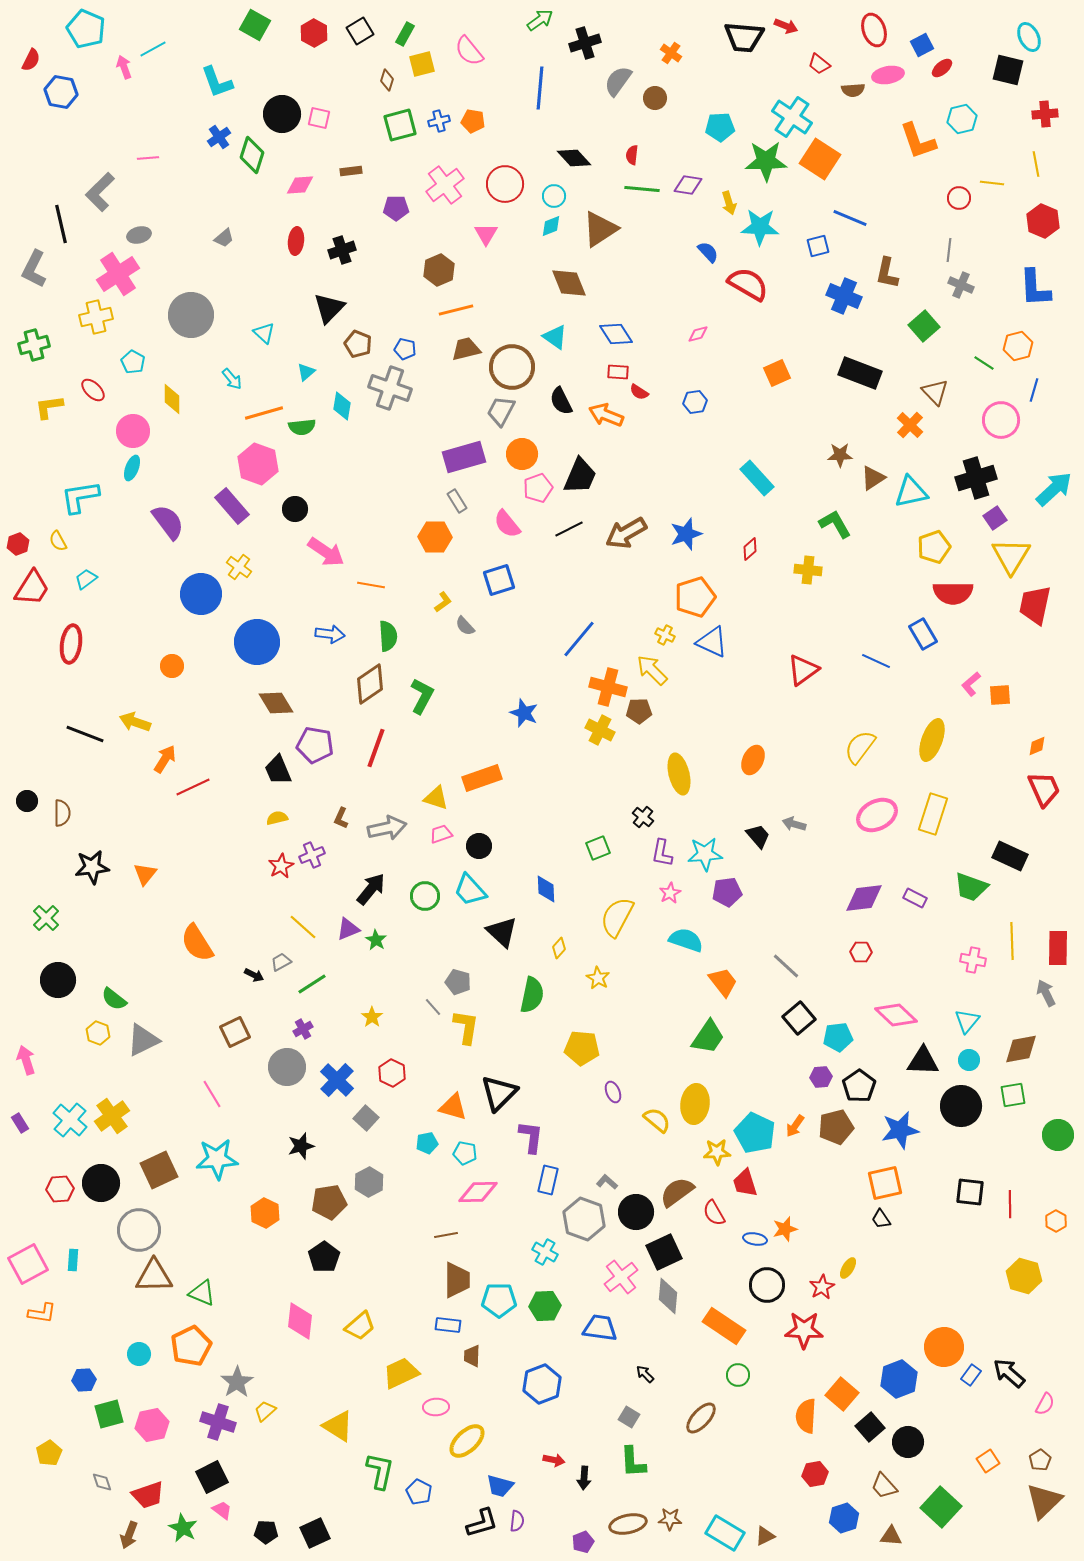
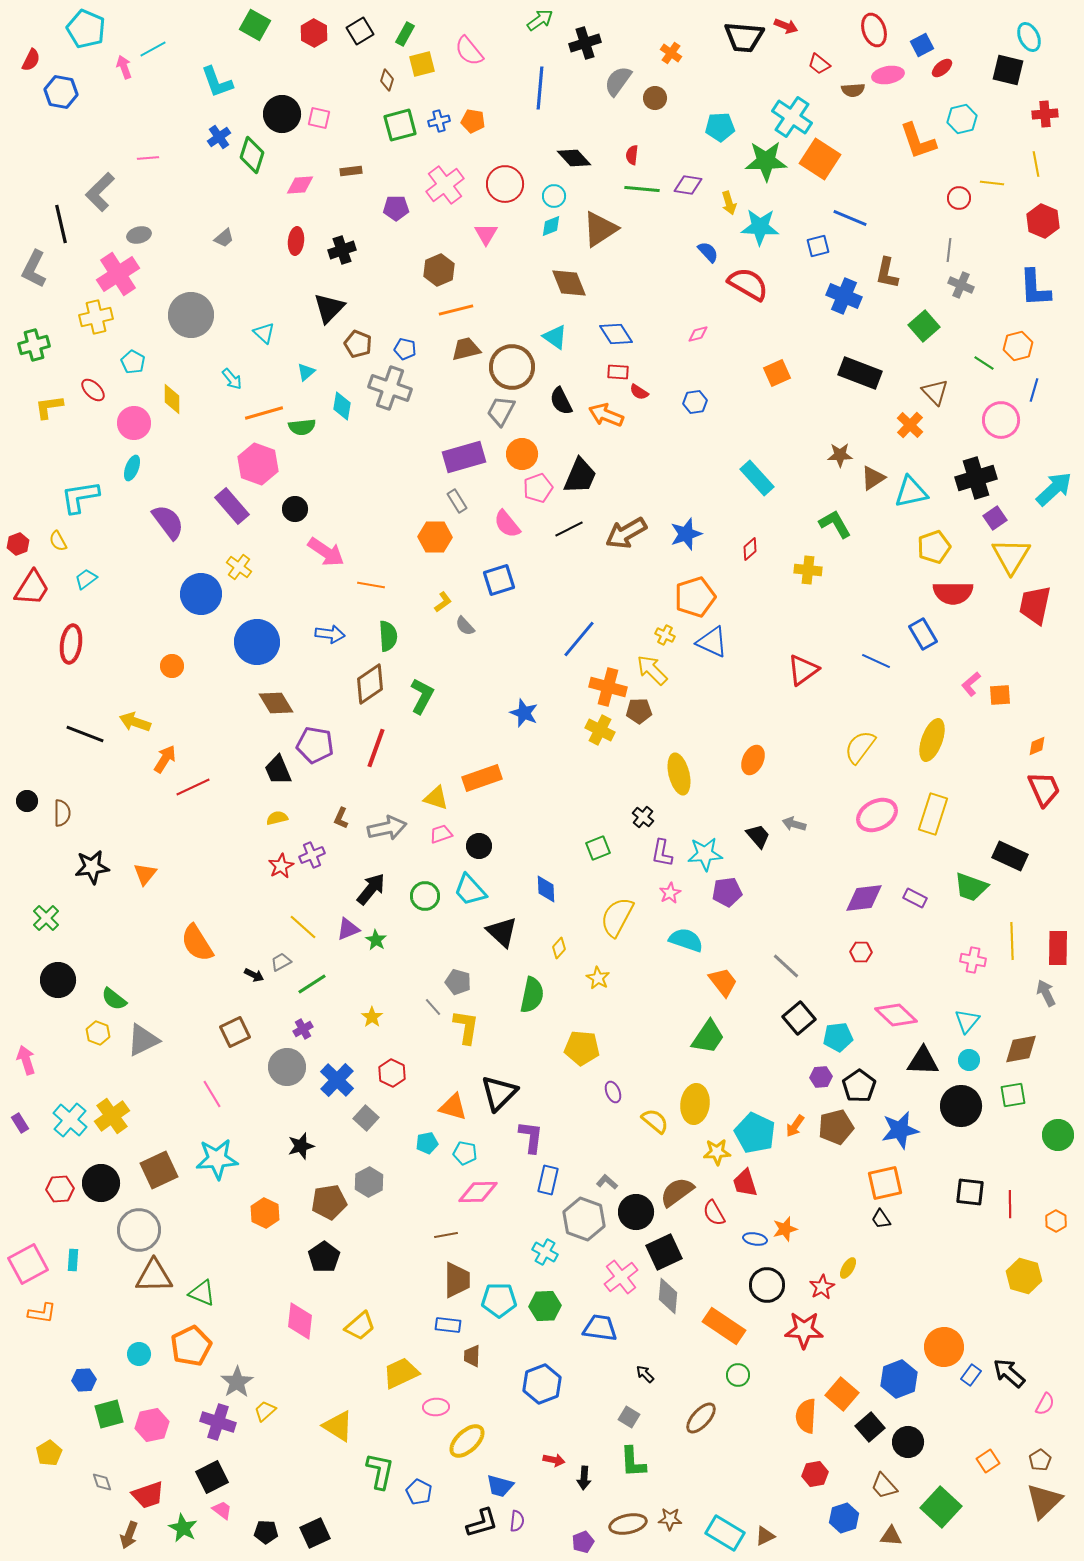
pink circle at (133, 431): moved 1 px right, 8 px up
yellow semicircle at (657, 1120): moved 2 px left, 1 px down
